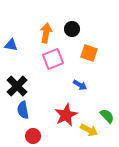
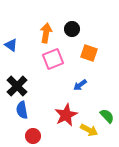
blue triangle: rotated 24 degrees clockwise
blue arrow: rotated 112 degrees clockwise
blue semicircle: moved 1 px left
